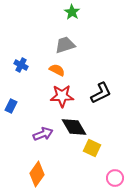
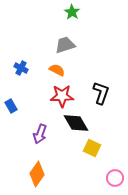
blue cross: moved 3 px down
black L-shape: rotated 45 degrees counterclockwise
blue rectangle: rotated 56 degrees counterclockwise
black diamond: moved 2 px right, 4 px up
purple arrow: moved 3 px left; rotated 132 degrees clockwise
